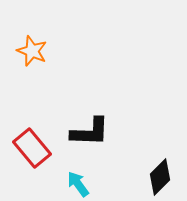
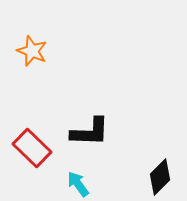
red rectangle: rotated 6 degrees counterclockwise
